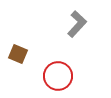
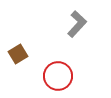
brown square: rotated 36 degrees clockwise
